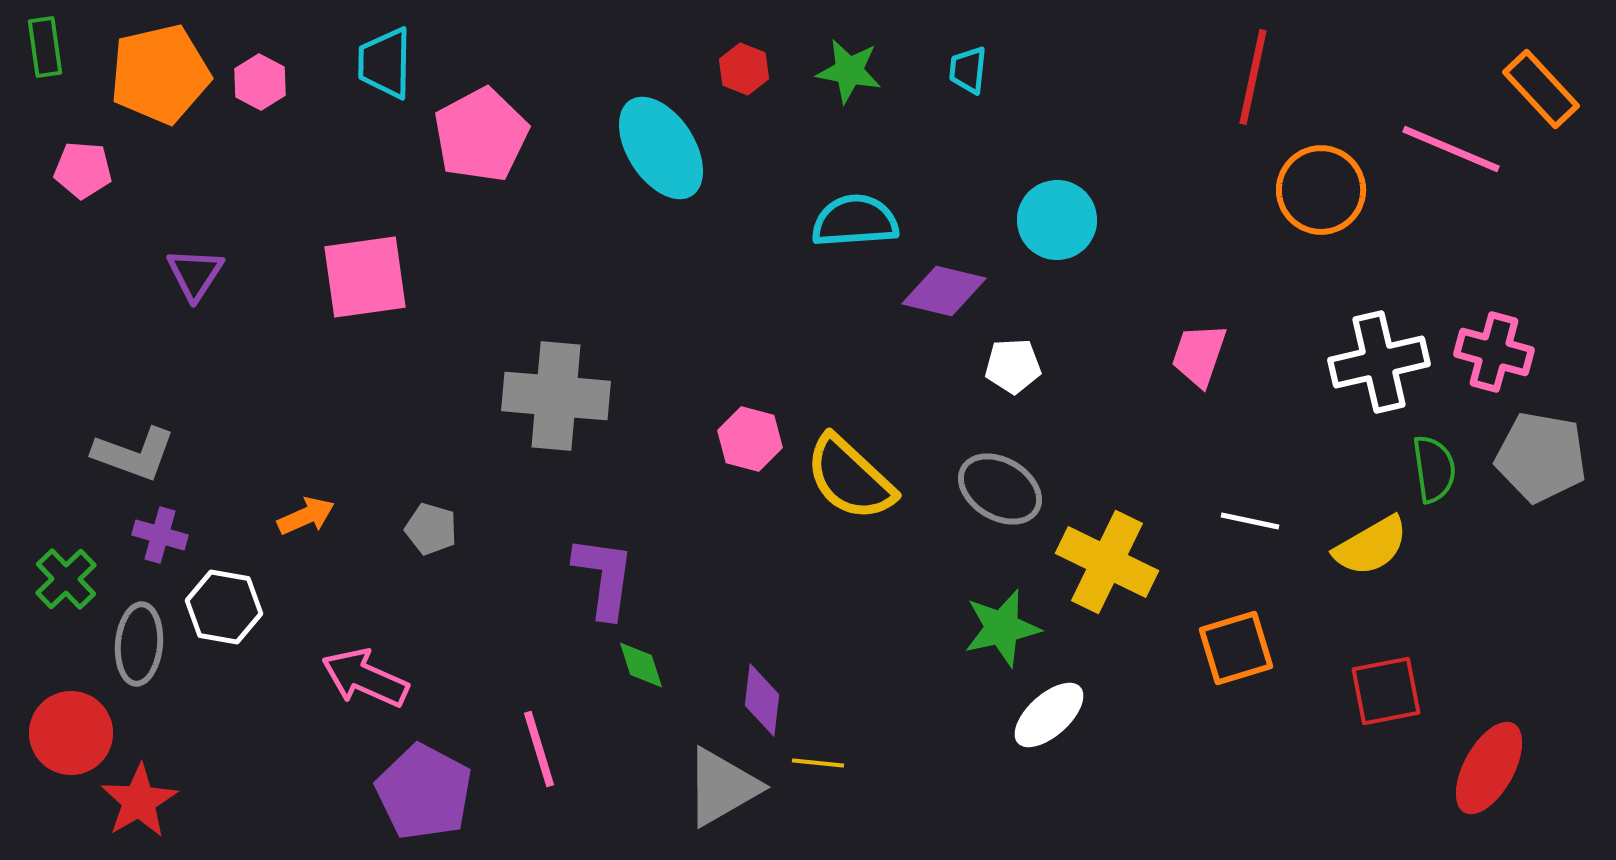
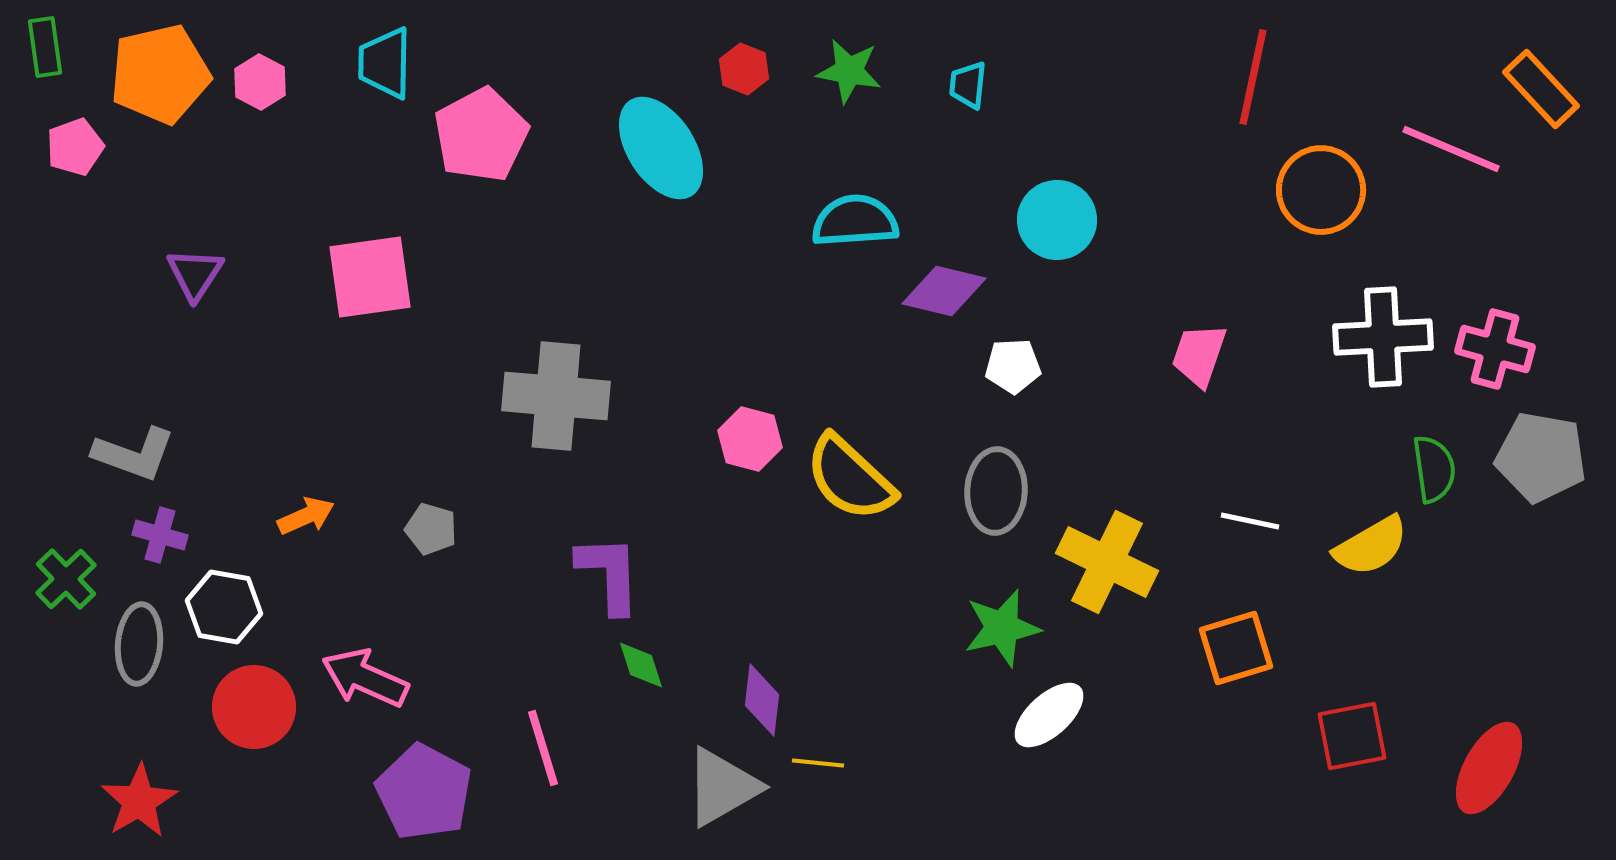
cyan trapezoid at (968, 70): moved 15 px down
pink pentagon at (83, 170): moved 8 px left, 23 px up; rotated 24 degrees counterclockwise
pink square at (365, 277): moved 5 px right
pink cross at (1494, 352): moved 1 px right, 3 px up
white cross at (1379, 362): moved 4 px right, 25 px up; rotated 10 degrees clockwise
gray ellipse at (1000, 489): moved 4 px left, 2 px down; rotated 62 degrees clockwise
purple L-shape at (604, 577): moved 5 px right, 3 px up; rotated 10 degrees counterclockwise
red square at (1386, 691): moved 34 px left, 45 px down
red circle at (71, 733): moved 183 px right, 26 px up
pink line at (539, 749): moved 4 px right, 1 px up
